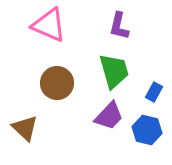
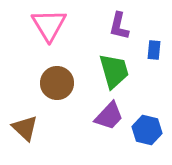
pink triangle: rotated 36 degrees clockwise
blue rectangle: moved 42 px up; rotated 24 degrees counterclockwise
